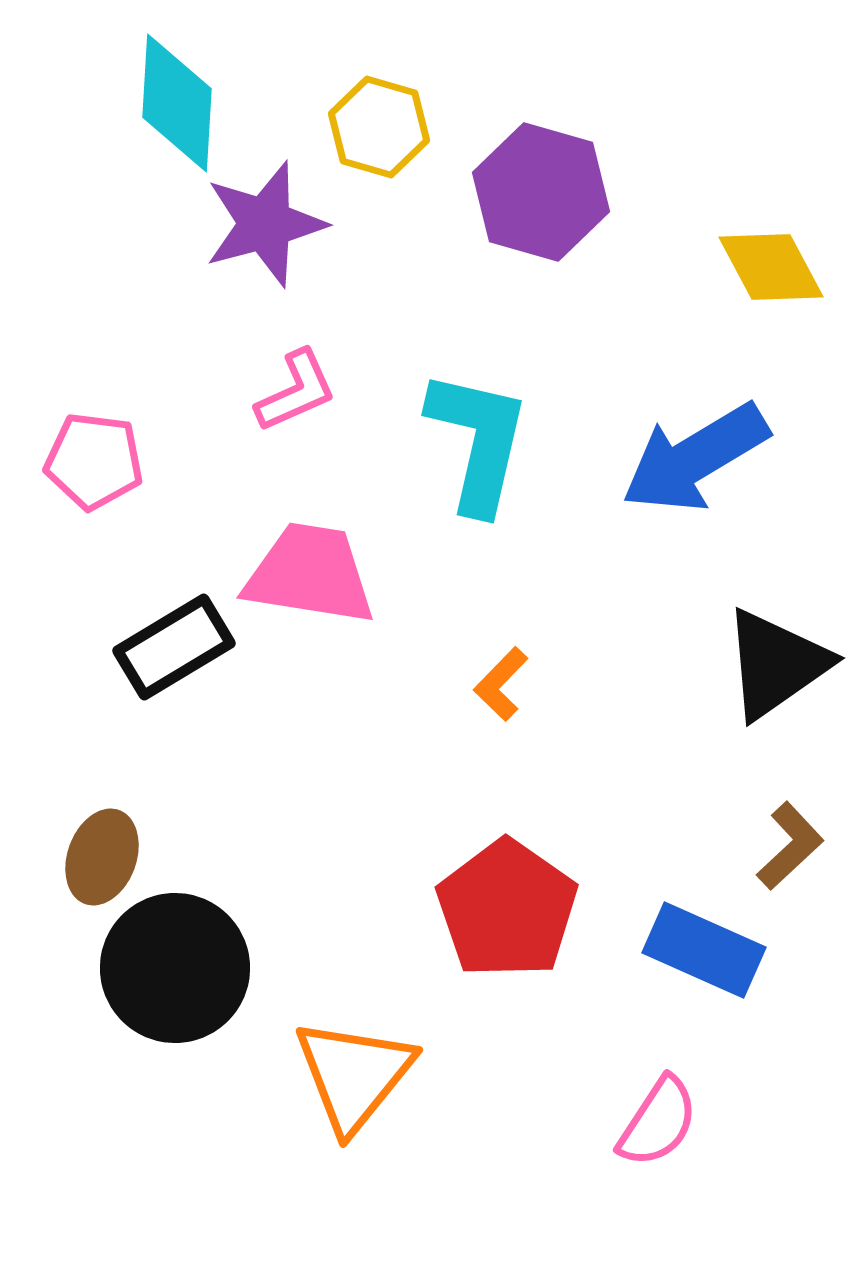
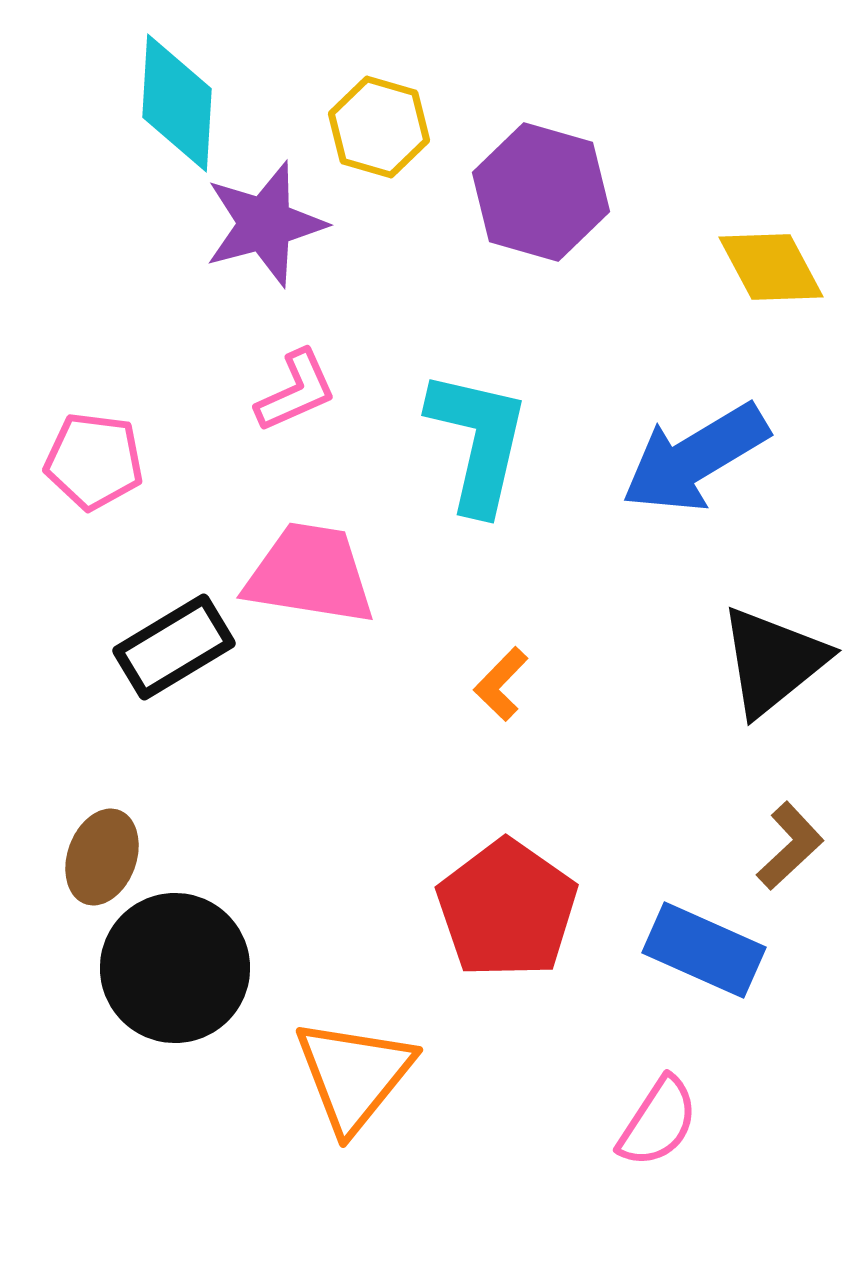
black triangle: moved 3 px left, 3 px up; rotated 4 degrees counterclockwise
